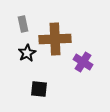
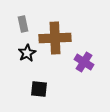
brown cross: moved 1 px up
purple cross: moved 1 px right
